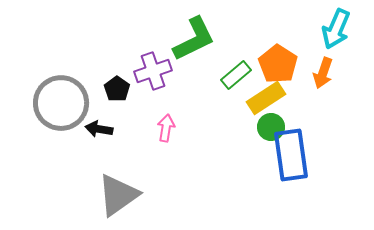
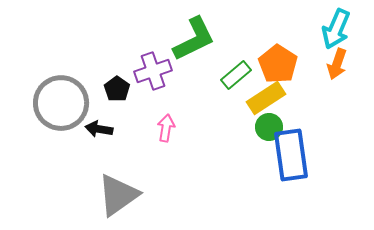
orange arrow: moved 14 px right, 9 px up
green circle: moved 2 px left
